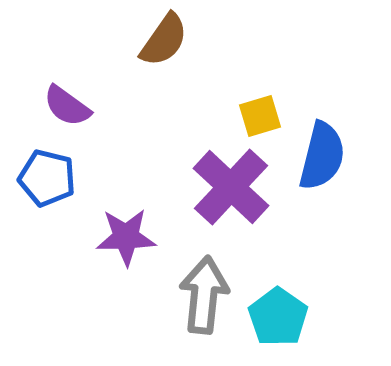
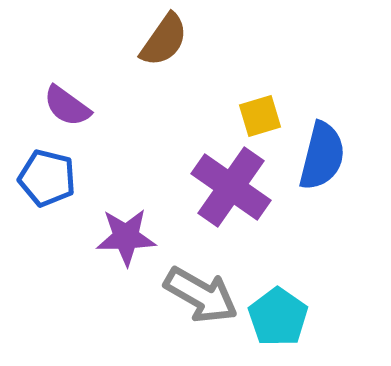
purple cross: rotated 8 degrees counterclockwise
gray arrow: moved 3 px left; rotated 114 degrees clockwise
